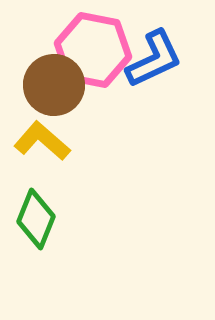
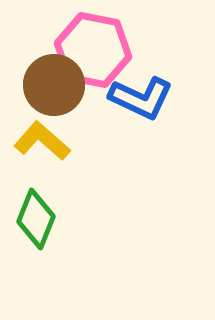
blue L-shape: moved 13 px left, 39 px down; rotated 50 degrees clockwise
